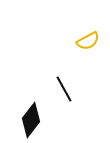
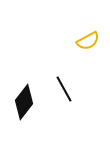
black diamond: moved 7 px left, 18 px up
